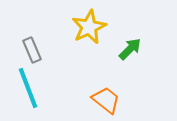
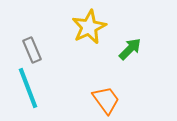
orange trapezoid: rotated 16 degrees clockwise
